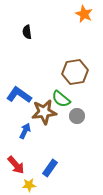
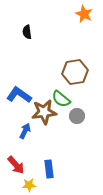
blue rectangle: moved 1 px left, 1 px down; rotated 42 degrees counterclockwise
